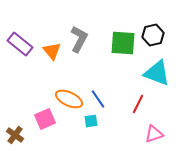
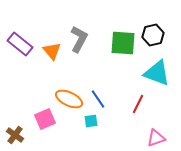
pink triangle: moved 2 px right, 4 px down
